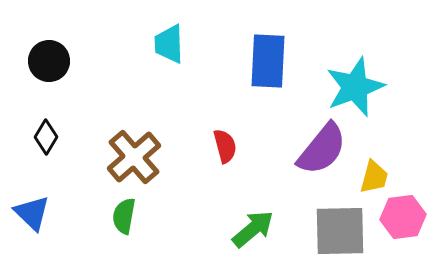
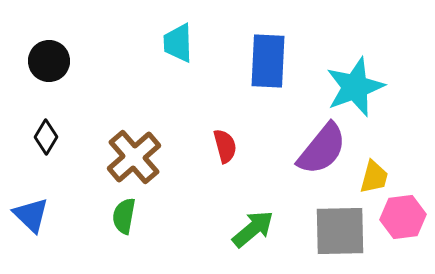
cyan trapezoid: moved 9 px right, 1 px up
blue triangle: moved 1 px left, 2 px down
